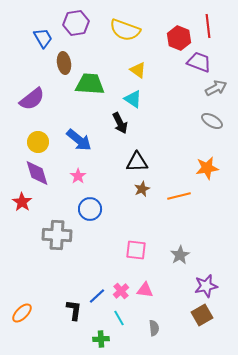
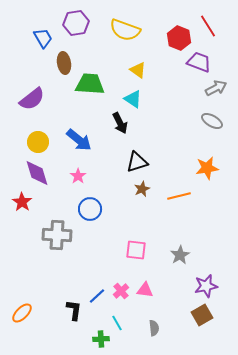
red line: rotated 25 degrees counterclockwise
black triangle: rotated 15 degrees counterclockwise
cyan line: moved 2 px left, 5 px down
